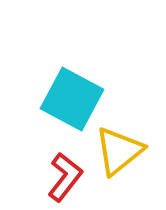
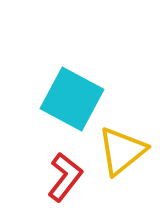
yellow triangle: moved 3 px right
